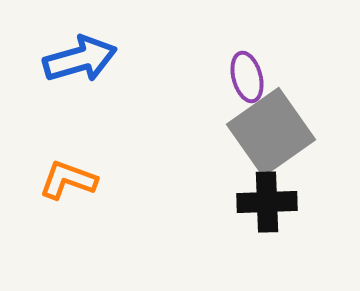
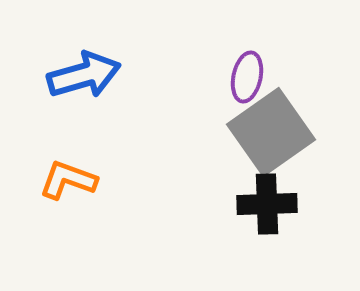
blue arrow: moved 4 px right, 16 px down
purple ellipse: rotated 27 degrees clockwise
black cross: moved 2 px down
